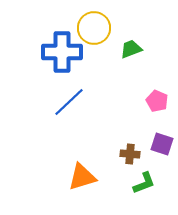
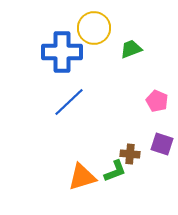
green L-shape: moved 29 px left, 12 px up
